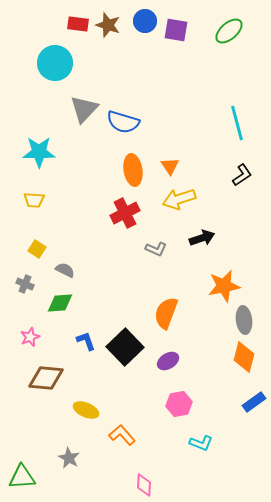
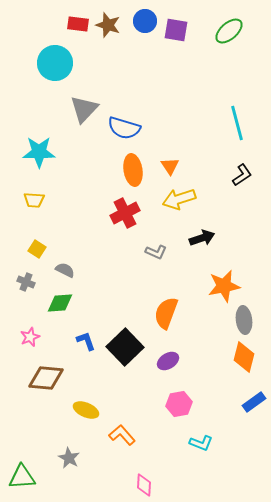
blue semicircle: moved 1 px right, 6 px down
gray L-shape: moved 3 px down
gray cross: moved 1 px right, 2 px up
